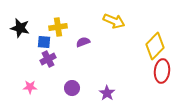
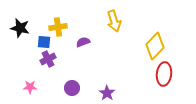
yellow arrow: rotated 50 degrees clockwise
red ellipse: moved 2 px right, 3 px down
